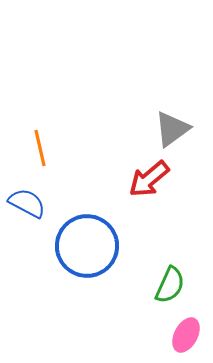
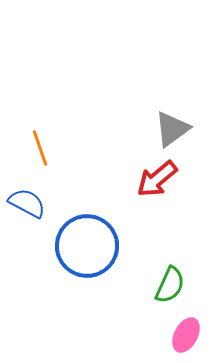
orange line: rotated 6 degrees counterclockwise
red arrow: moved 8 px right
